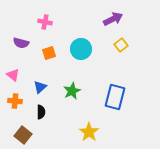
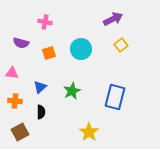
pink triangle: moved 1 px left, 2 px up; rotated 32 degrees counterclockwise
brown square: moved 3 px left, 3 px up; rotated 24 degrees clockwise
